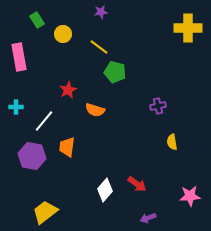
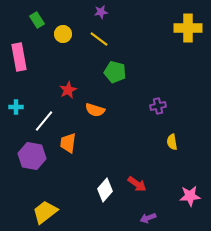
yellow line: moved 8 px up
orange trapezoid: moved 1 px right, 4 px up
